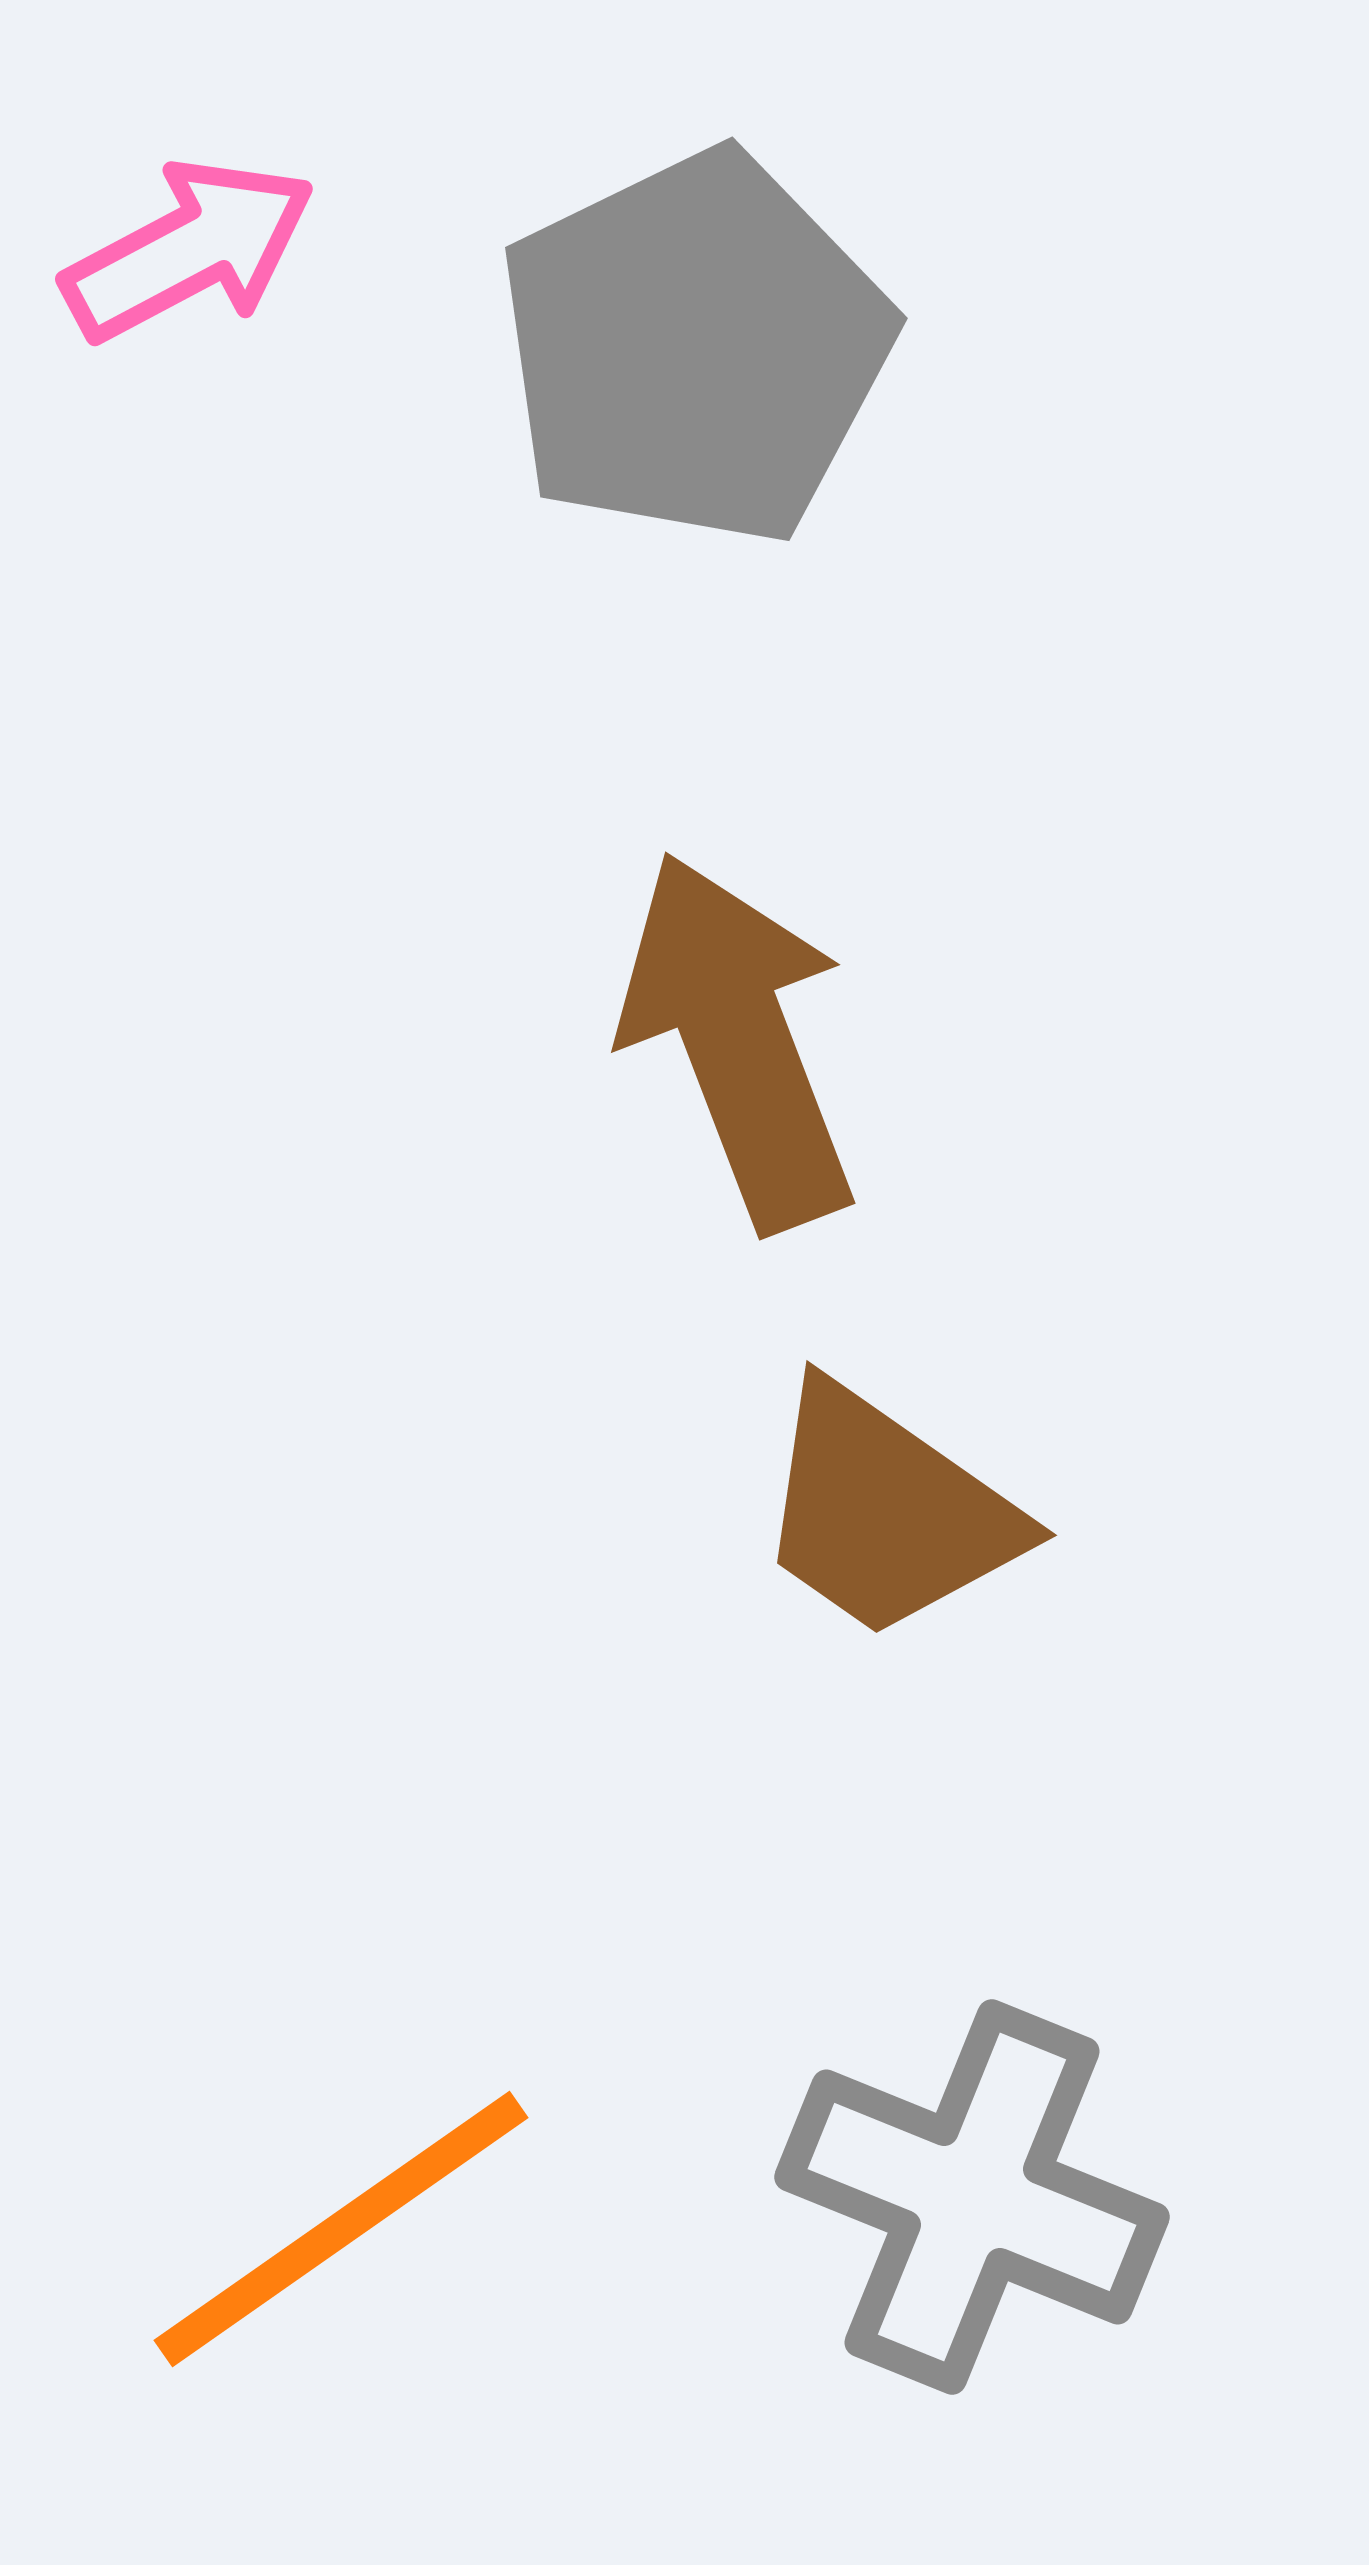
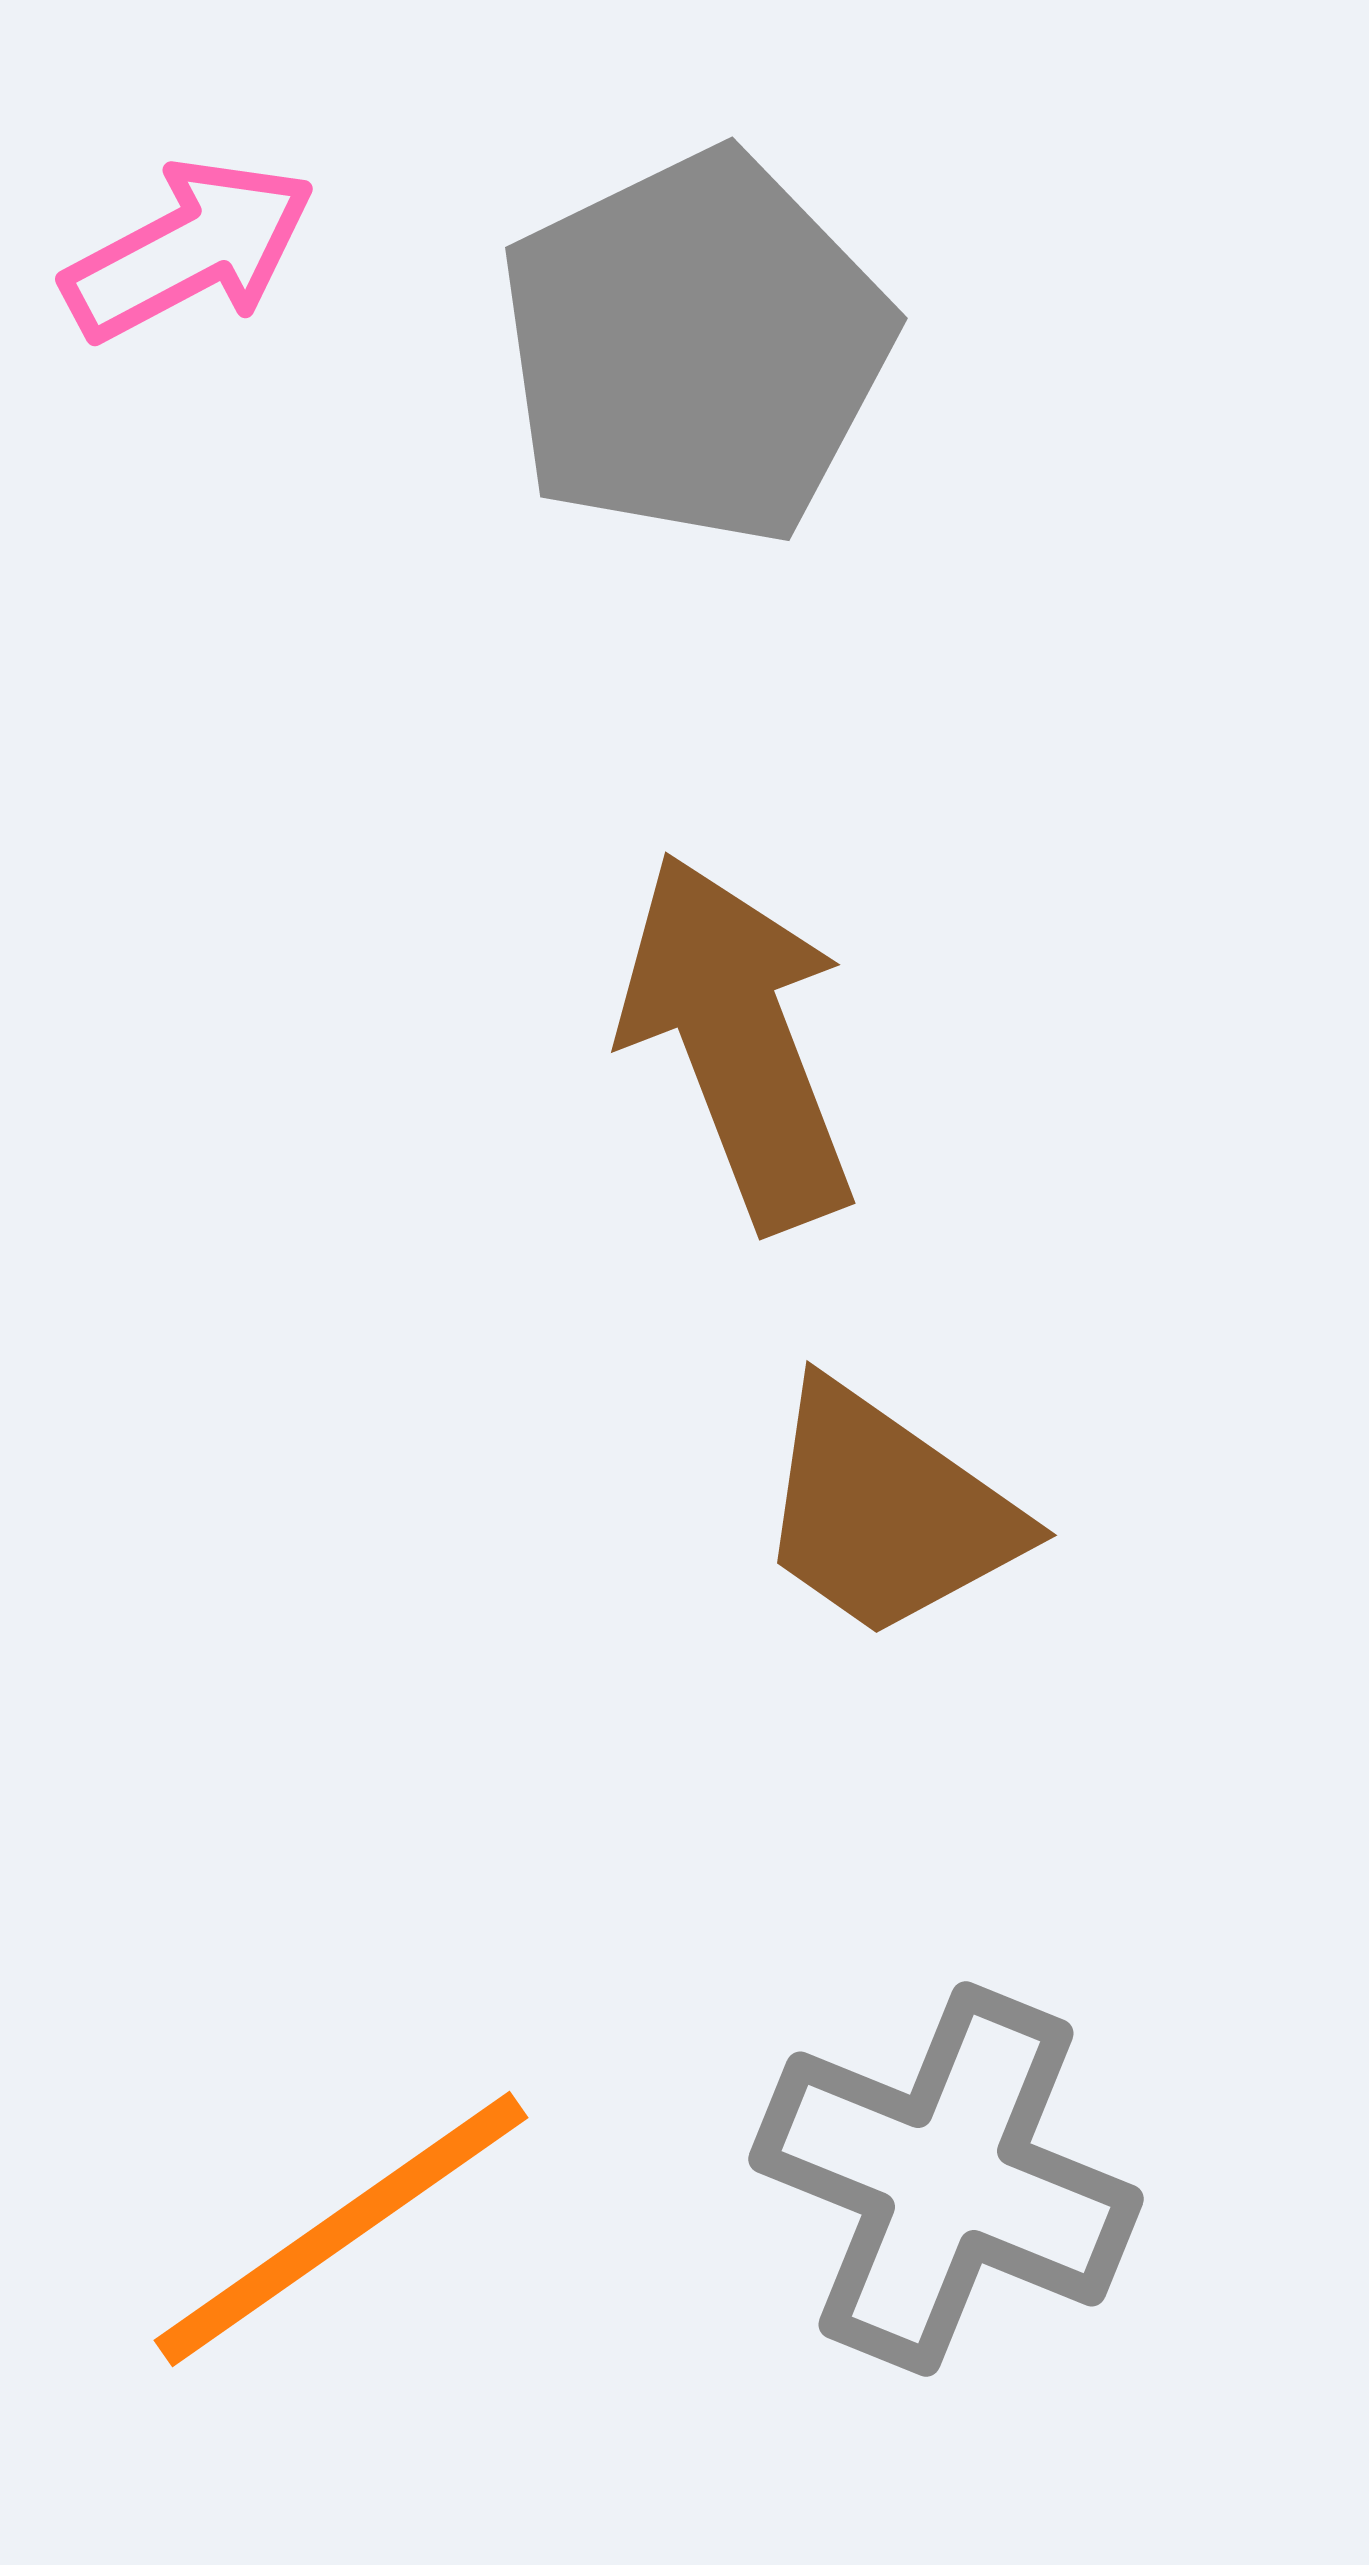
gray cross: moved 26 px left, 18 px up
